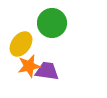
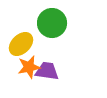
yellow ellipse: rotated 10 degrees clockwise
orange star: moved 1 px down
